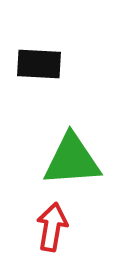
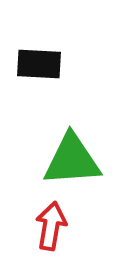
red arrow: moved 1 px left, 1 px up
